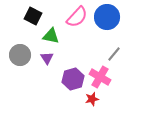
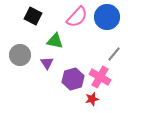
green triangle: moved 4 px right, 5 px down
purple triangle: moved 5 px down
